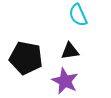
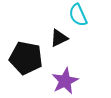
black triangle: moved 11 px left, 13 px up; rotated 18 degrees counterclockwise
purple star: rotated 20 degrees clockwise
